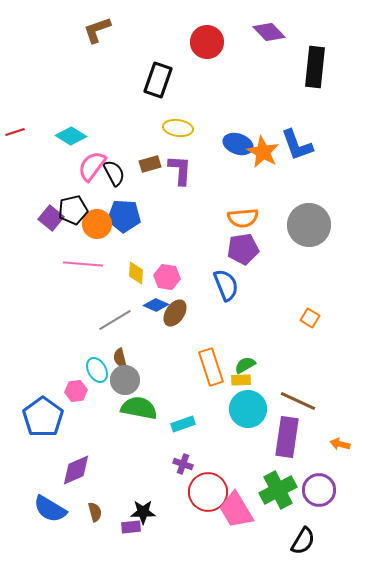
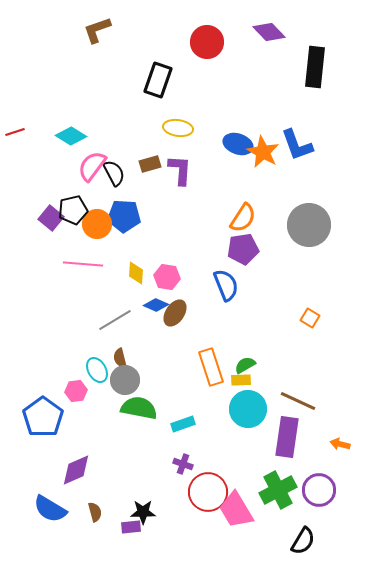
orange semicircle at (243, 218): rotated 52 degrees counterclockwise
